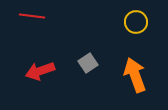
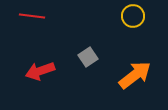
yellow circle: moved 3 px left, 6 px up
gray square: moved 6 px up
orange arrow: rotated 72 degrees clockwise
